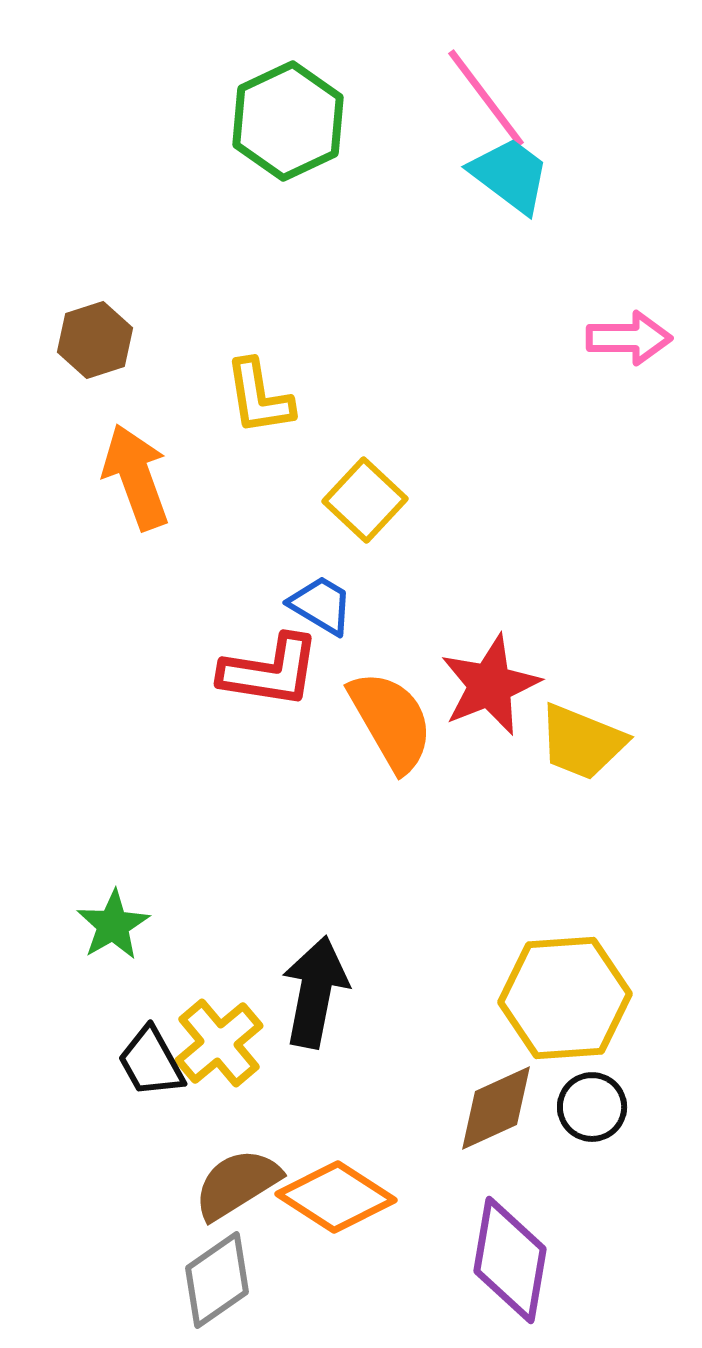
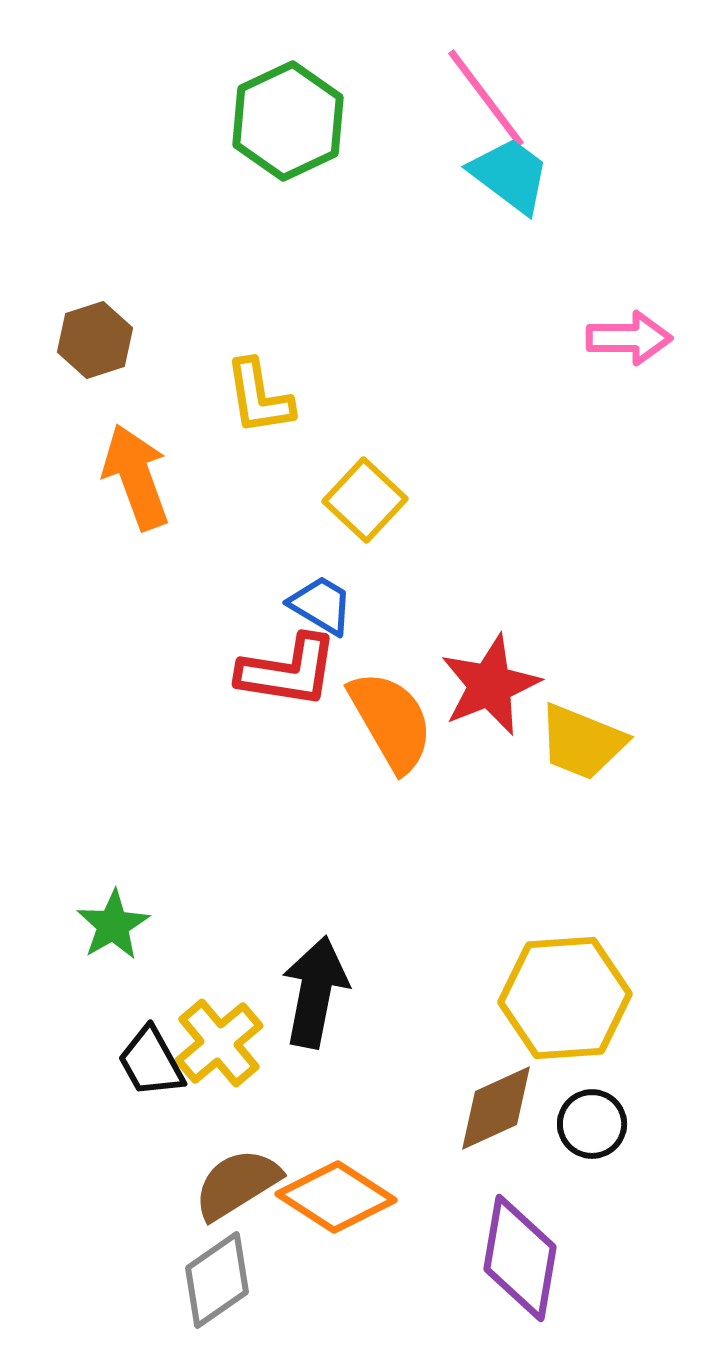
red L-shape: moved 18 px right
black circle: moved 17 px down
purple diamond: moved 10 px right, 2 px up
